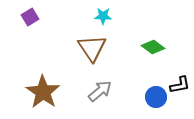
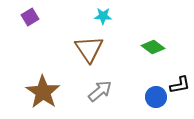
brown triangle: moved 3 px left, 1 px down
